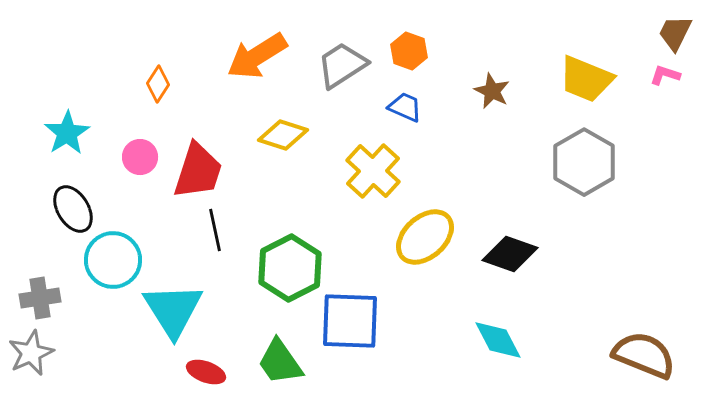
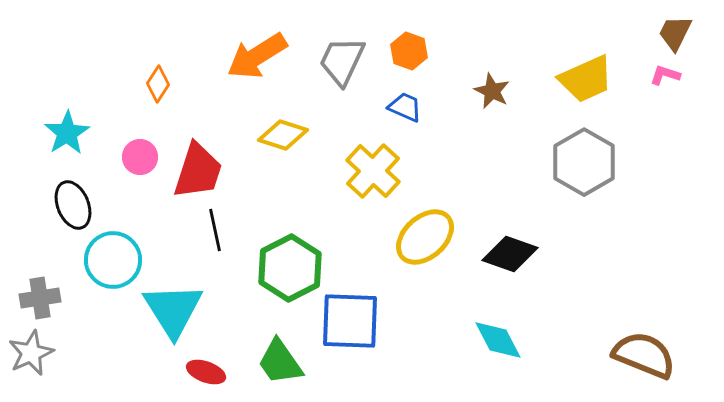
gray trapezoid: moved 4 px up; rotated 32 degrees counterclockwise
yellow trapezoid: rotated 46 degrees counterclockwise
black ellipse: moved 4 px up; rotated 9 degrees clockwise
